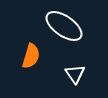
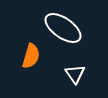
white ellipse: moved 1 px left, 2 px down
